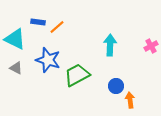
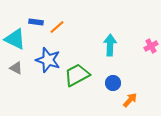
blue rectangle: moved 2 px left
blue circle: moved 3 px left, 3 px up
orange arrow: rotated 49 degrees clockwise
